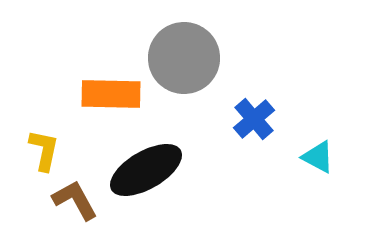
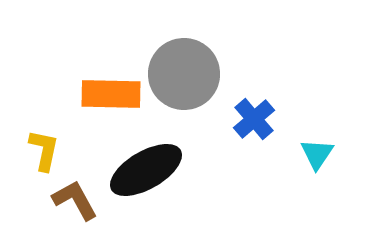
gray circle: moved 16 px down
cyan triangle: moved 1 px left, 3 px up; rotated 36 degrees clockwise
